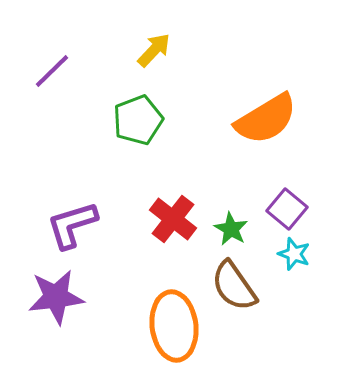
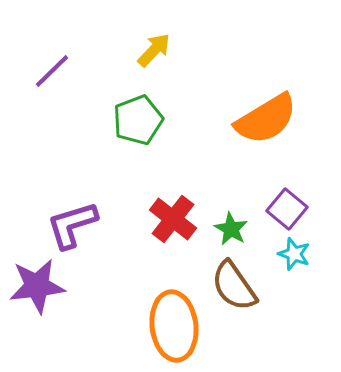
purple star: moved 19 px left, 11 px up
